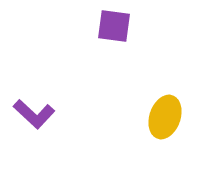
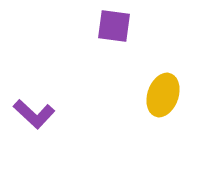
yellow ellipse: moved 2 px left, 22 px up
